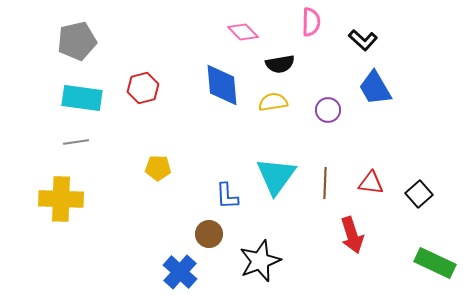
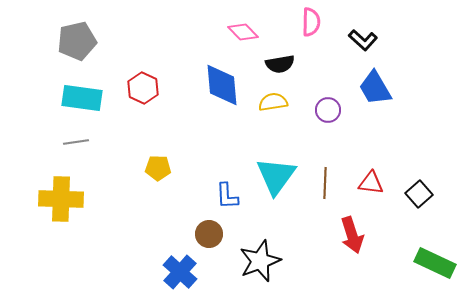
red hexagon: rotated 20 degrees counterclockwise
